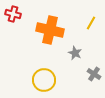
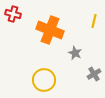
yellow line: moved 3 px right, 2 px up; rotated 16 degrees counterclockwise
orange cross: rotated 8 degrees clockwise
gray cross: rotated 24 degrees clockwise
